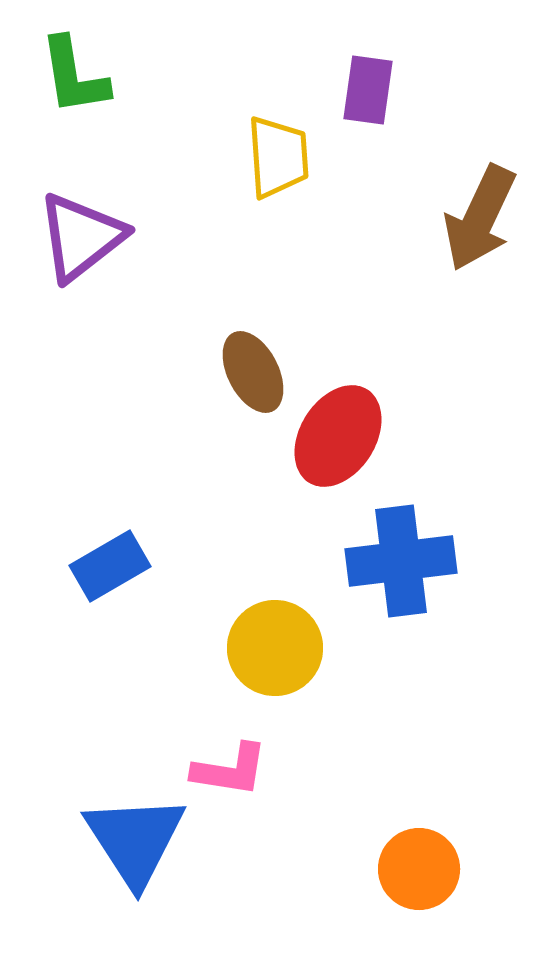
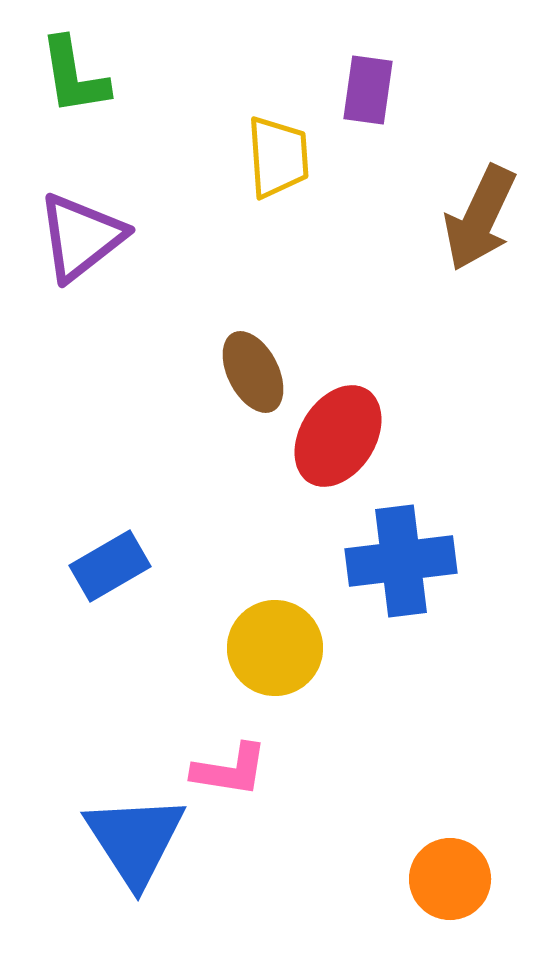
orange circle: moved 31 px right, 10 px down
